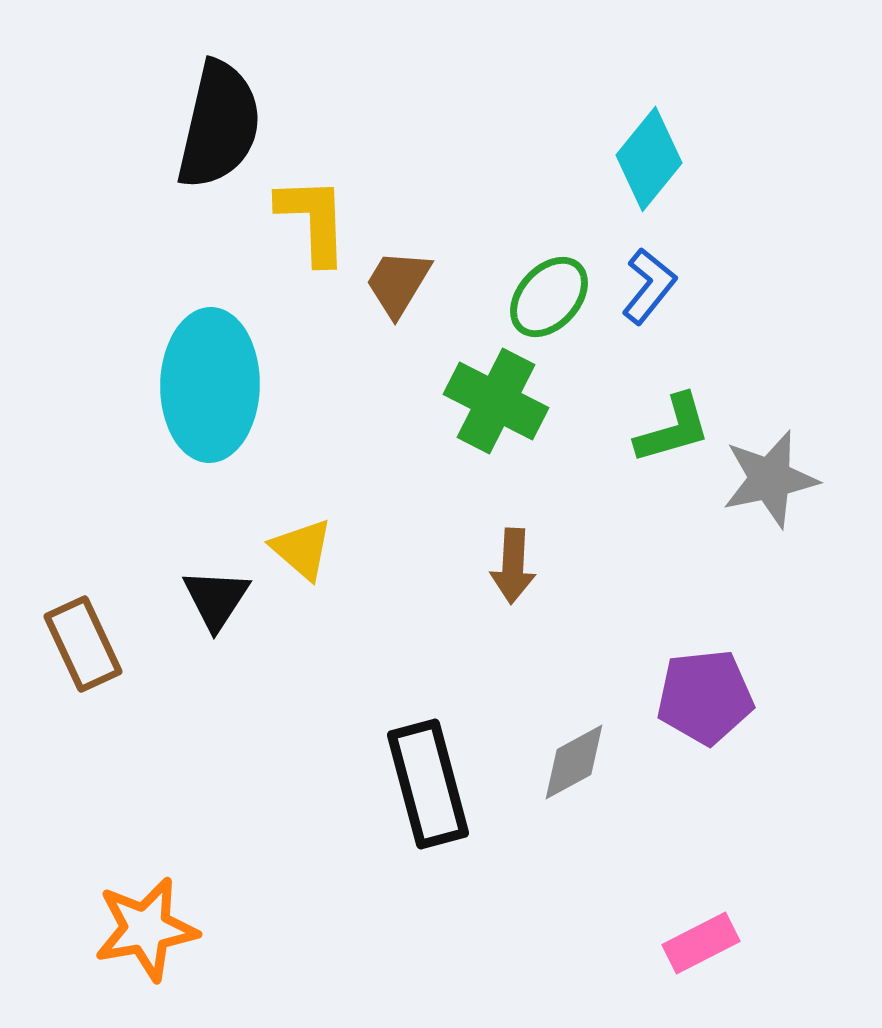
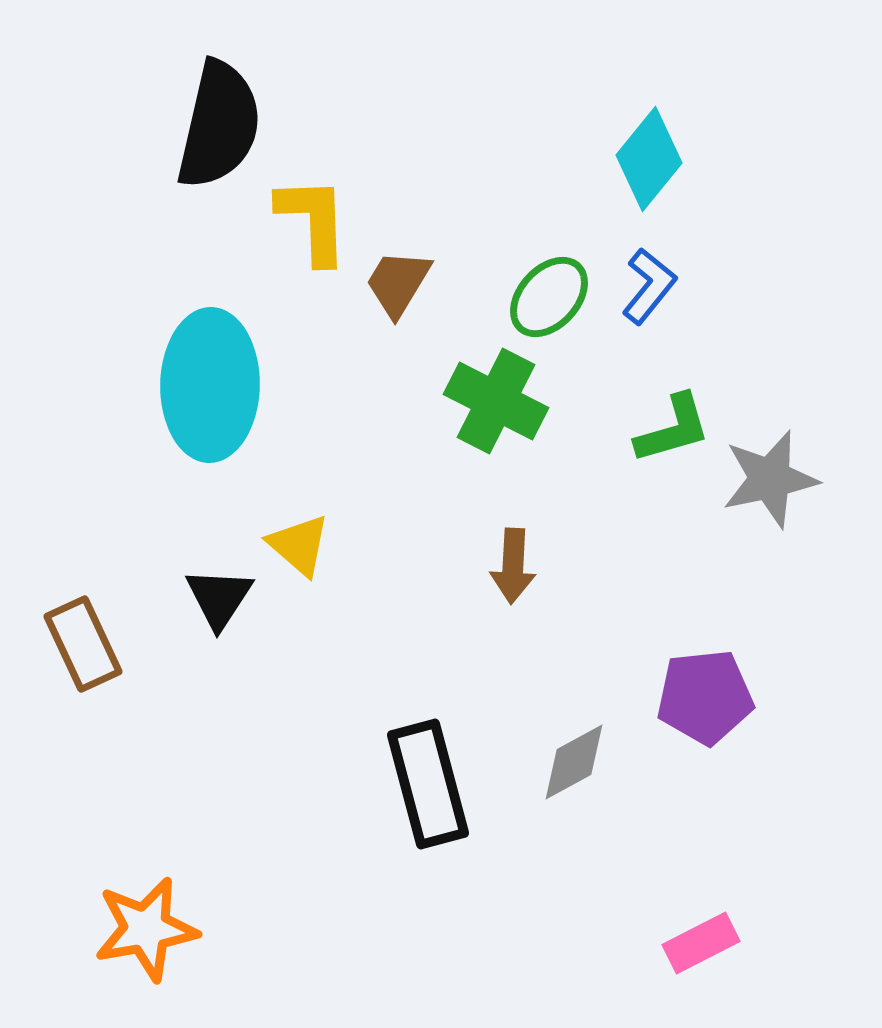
yellow triangle: moved 3 px left, 4 px up
black triangle: moved 3 px right, 1 px up
